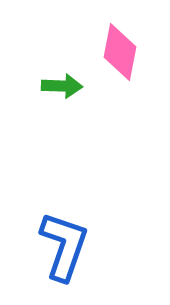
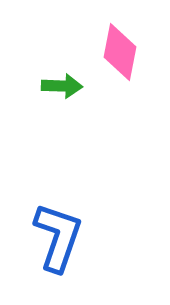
blue L-shape: moved 6 px left, 9 px up
